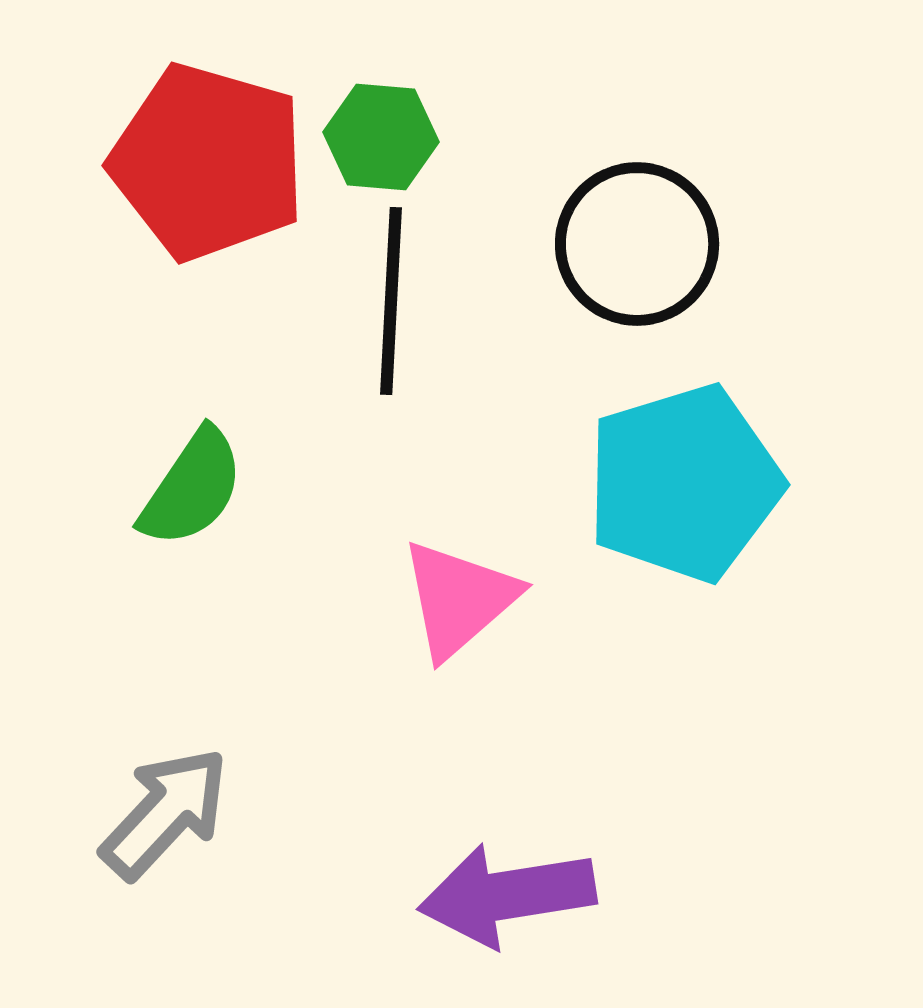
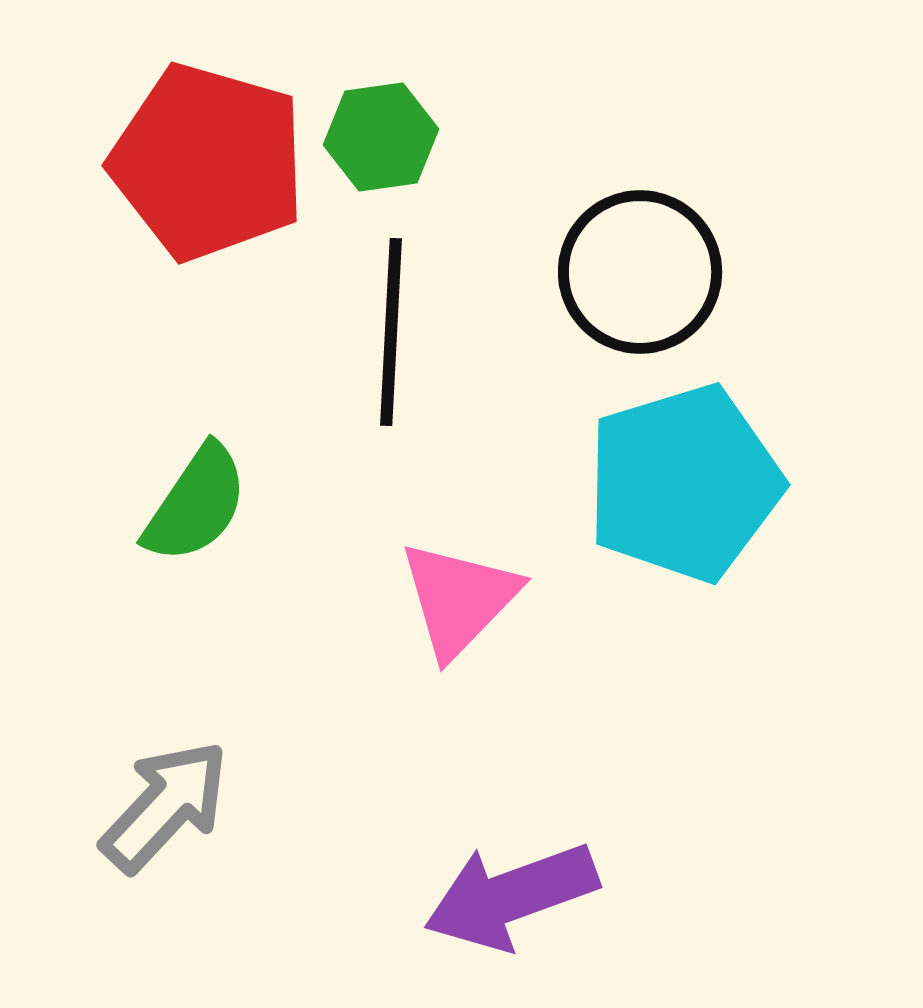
green hexagon: rotated 13 degrees counterclockwise
black circle: moved 3 px right, 28 px down
black line: moved 31 px down
green semicircle: moved 4 px right, 16 px down
pink triangle: rotated 5 degrees counterclockwise
gray arrow: moved 7 px up
purple arrow: moved 4 px right, 1 px down; rotated 11 degrees counterclockwise
